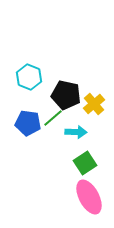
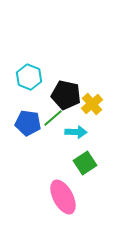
yellow cross: moved 2 px left
pink ellipse: moved 26 px left
